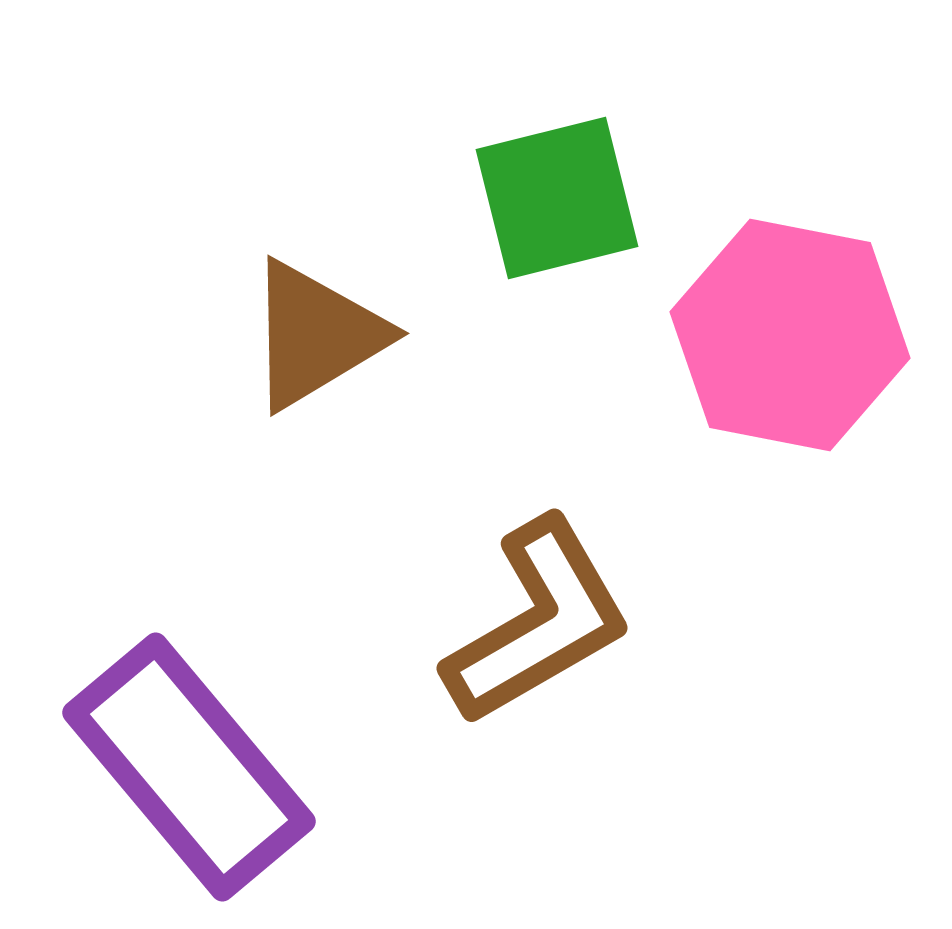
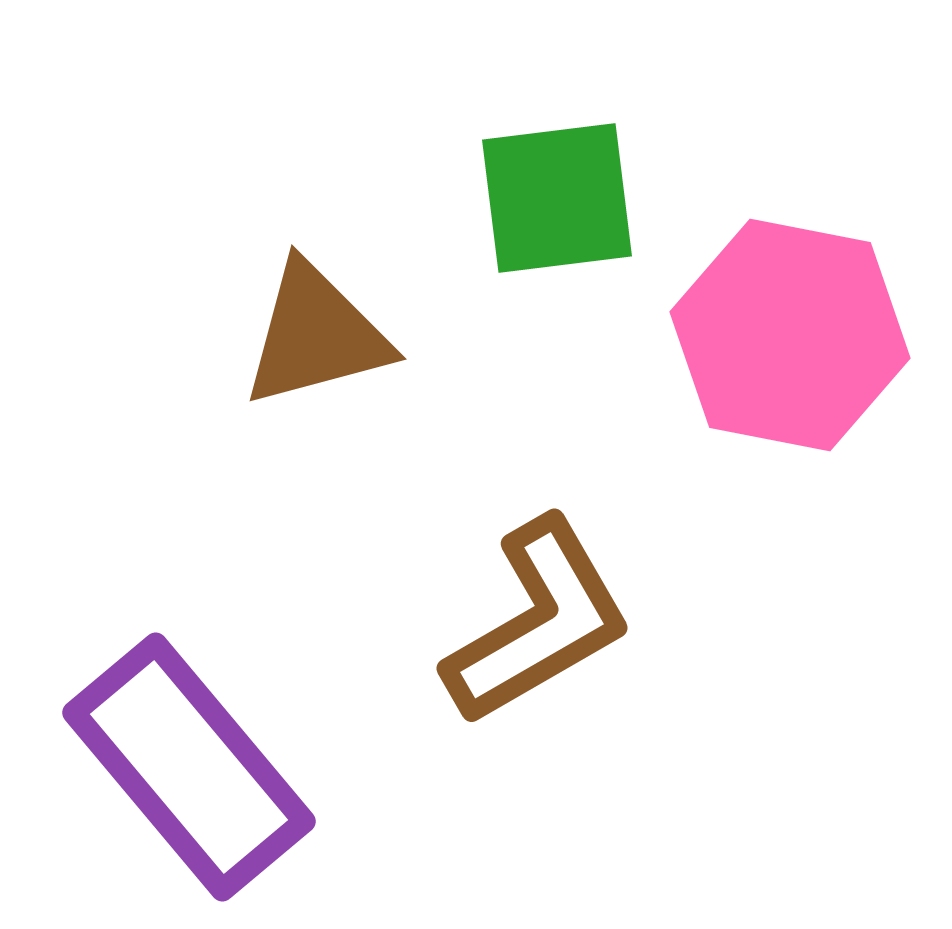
green square: rotated 7 degrees clockwise
brown triangle: rotated 16 degrees clockwise
